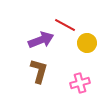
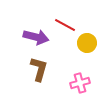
purple arrow: moved 5 px left, 3 px up; rotated 35 degrees clockwise
brown L-shape: moved 2 px up
